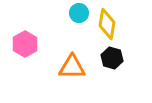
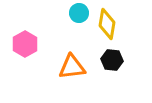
black hexagon: moved 2 px down; rotated 10 degrees counterclockwise
orange triangle: rotated 8 degrees counterclockwise
